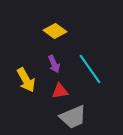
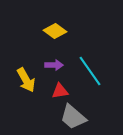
purple arrow: moved 1 px down; rotated 66 degrees counterclockwise
cyan line: moved 2 px down
gray trapezoid: rotated 64 degrees clockwise
